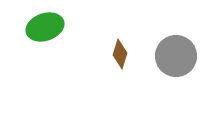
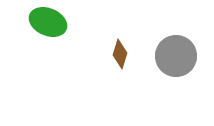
green ellipse: moved 3 px right, 5 px up; rotated 42 degrees clockwise
